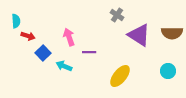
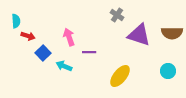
purple triangle: rotated 15 degrees counterclockwise
